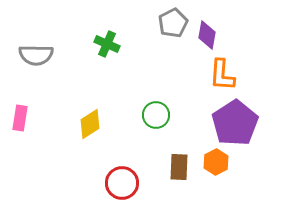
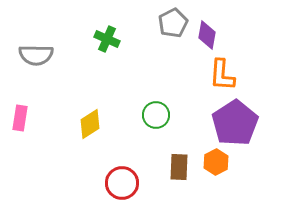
green cross: moved 5 px up
